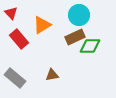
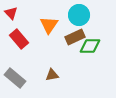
orange triangle: moved 7 px right; rotated 24 degrees counterclockwise
